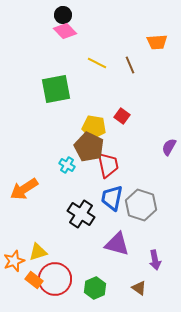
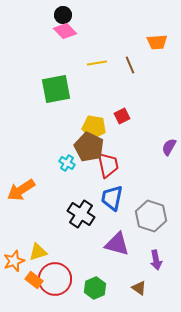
yellow line: rotated 36 degrees counterclockwise
red square: rotated 28 degrees clockwise
cyan cross: moved 2 px up
orange arrow: moved 3 px left, 1 px down
gray hexagon: moved 10 px right, 11 px down
purple arrow: moved 1 px right
